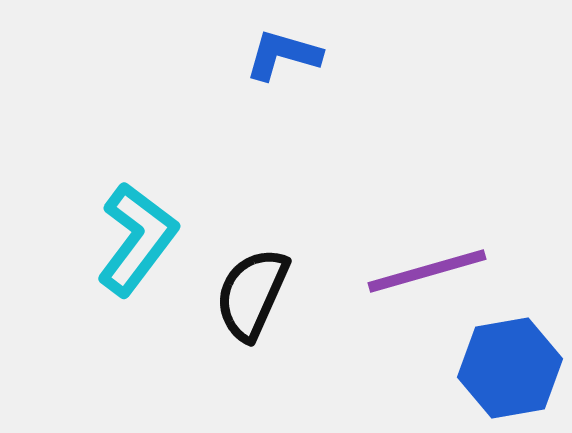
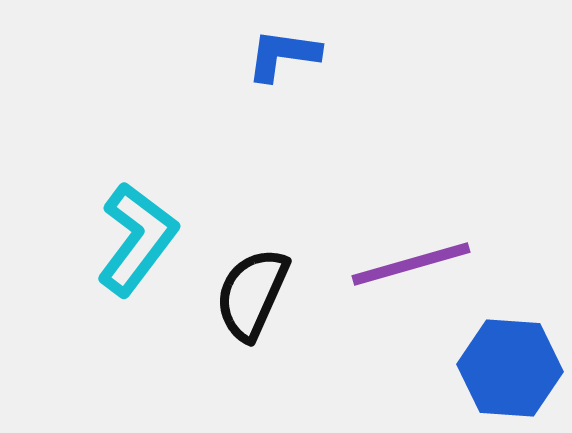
blue L-shape: rotated 8 degrees counterclockwise
purple line: moved 16 px left, 7 px up
blue hexagon: rotated 14 degrees clockwise
